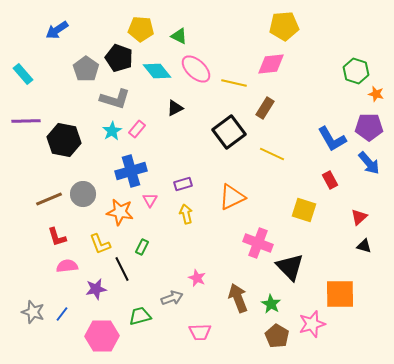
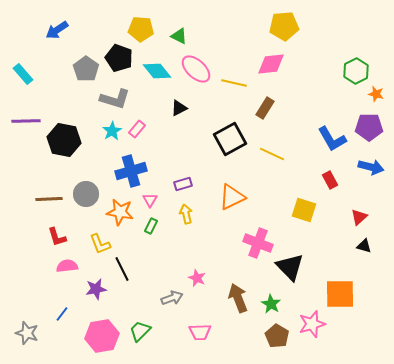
green hexagon at (356, 71): rotated 15 degrees clockwise
black triangle at (175, 108): moved 4 px right
black square at (229, 132): moved 1 px right, 7 px down; rotated 8 degrees clockwise
blue arrow at (369, 163): moved 2 px right, 4 px down; rotated 35 degrees counterclockwise
gray circle at (83, 194): moved 3 px right
brown line at (49, 199): rotated 20 degrees clockwise
green rectangle at (142, 247): moved 9 px right, 21 px up
gray star at (33, 312): moved 6 px left, 21 px down
green trapezoid at (140, 316): moved 15 px down; rotated 30 degrees counterclockwise
pink hexagon at (102, 336): rotated 8 degrees counterclockwise
